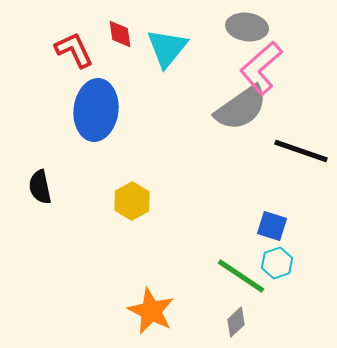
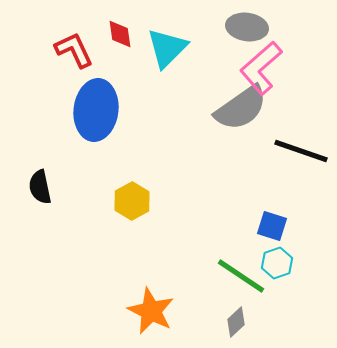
cyan triangle: rotated 6 degrees clockwise
